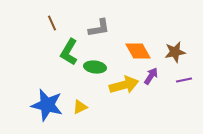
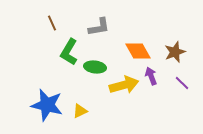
gray L-shape: moved 1 px up
brown star: rotated 10 degrees counterclockwise
purple arrow: rotated 54 degrees counterclockwise
purple line: moved 2 px left, 3 px down; rotated 56 degrees clockwise
yellow triangle: moved 4 px down
